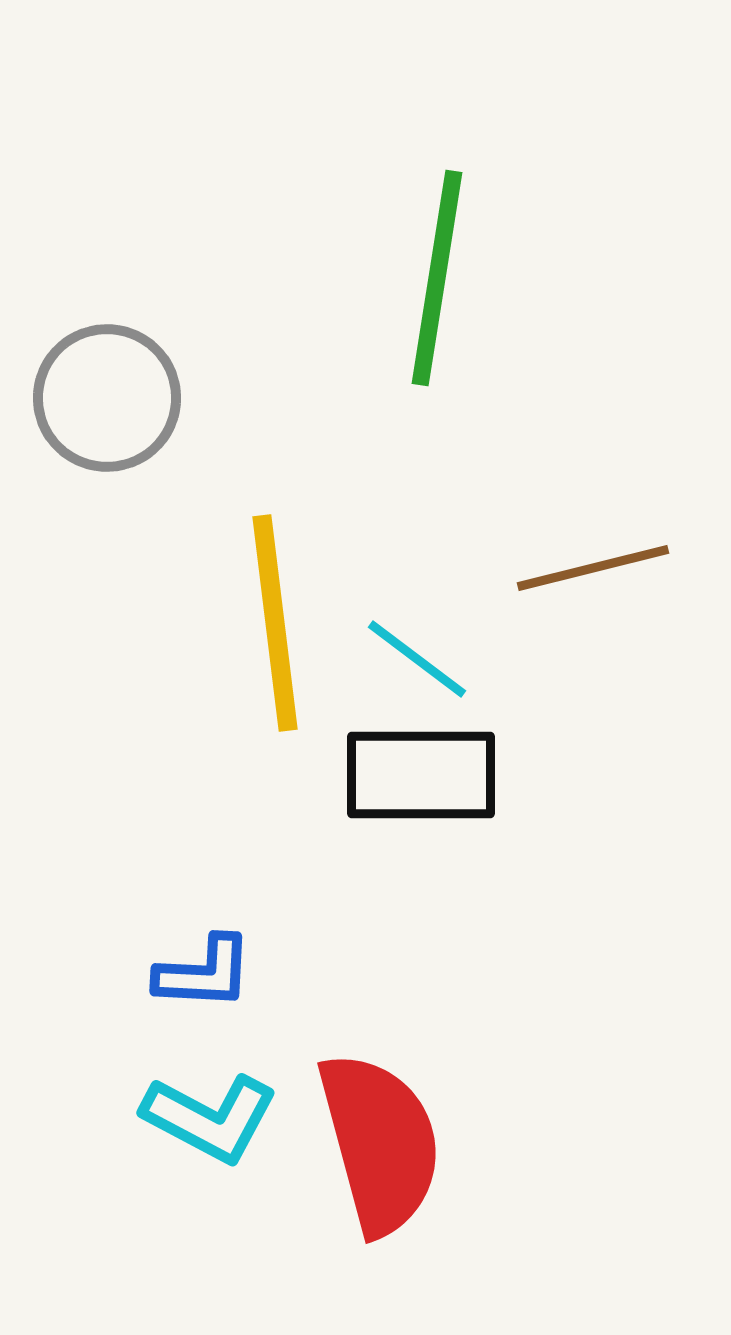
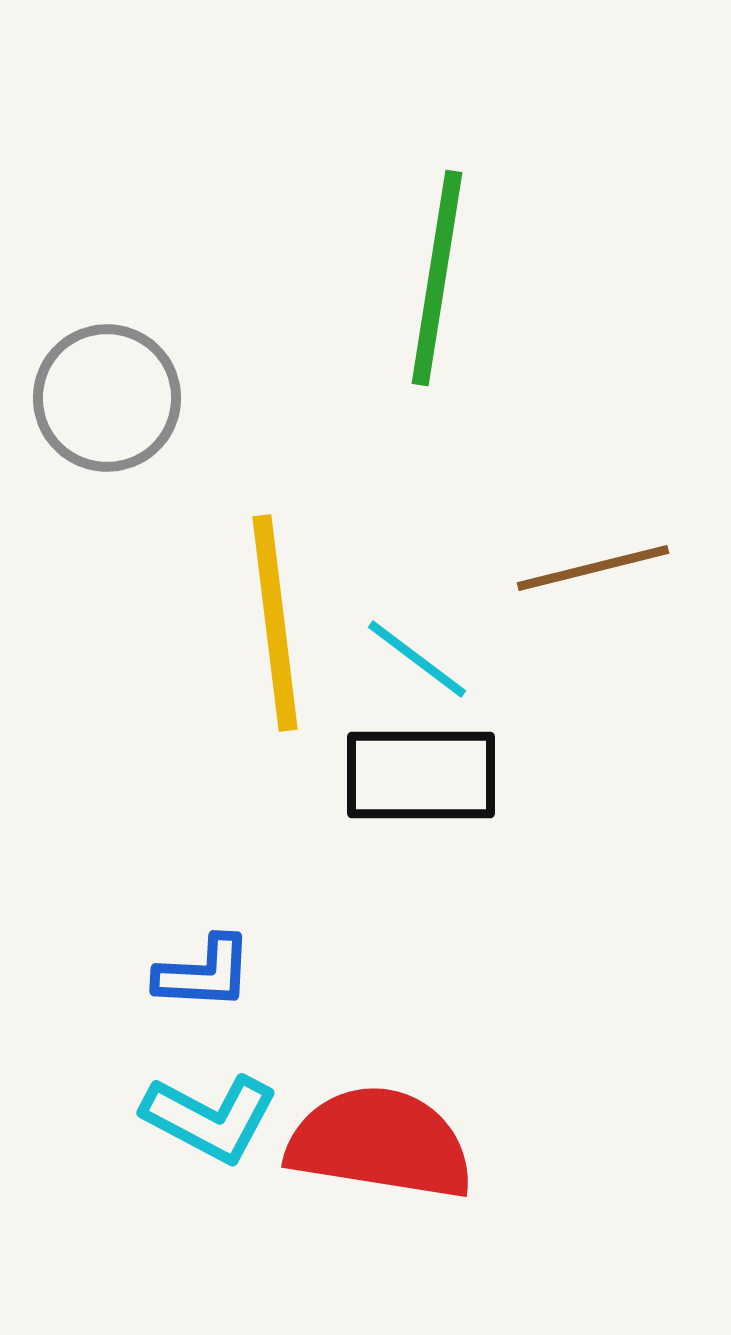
red semicircle: rotated 66 degrees counterclockwise
